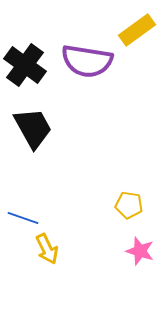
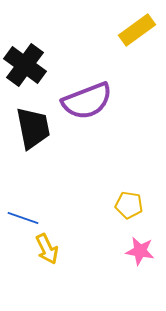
purple semicircle: moved 40 px down; rotated 30 degrees counterclockwise
black trapezoid: rotated 18 degrees clockwise
pink star: rotated 8 degrees counterclockwise
